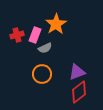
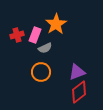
orange circle: moved 1 px left, 2 px up
